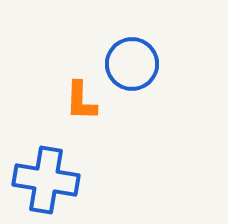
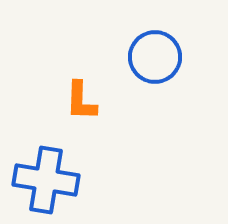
blue circle: moved 23 px right, 7 px up
